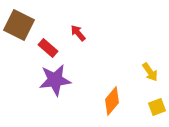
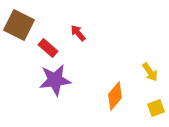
orange diamond: moved 3 px right, 5 px up
yellow square: moved 1 px left, 1 px down
